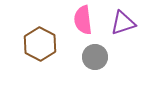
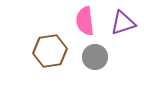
pink semicircle: moved 2 px right, 1 px down
brown hexagon: moved 10 px right, 7 px down; rotated 24 degrees clockwise
